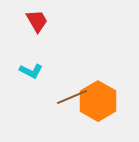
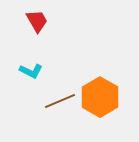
brown line: moved 12 px left, 4 px down
orange hexagon: moved 2 px right, 4 px up
